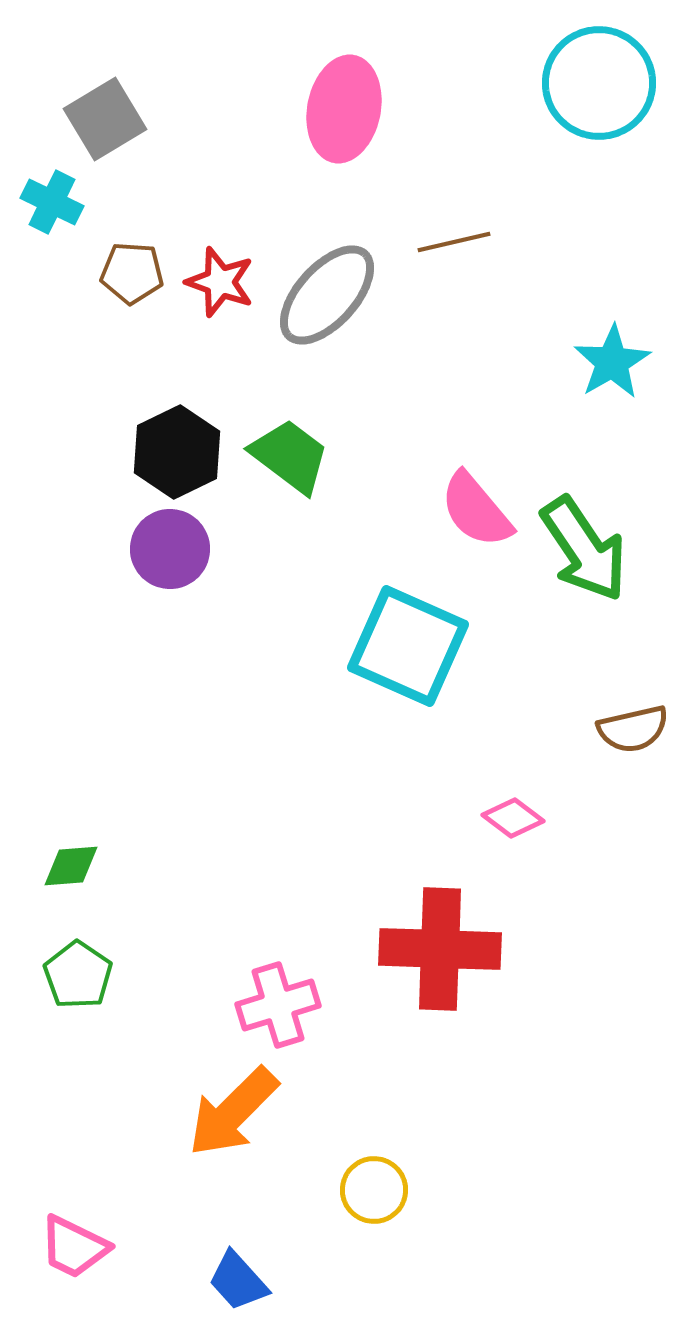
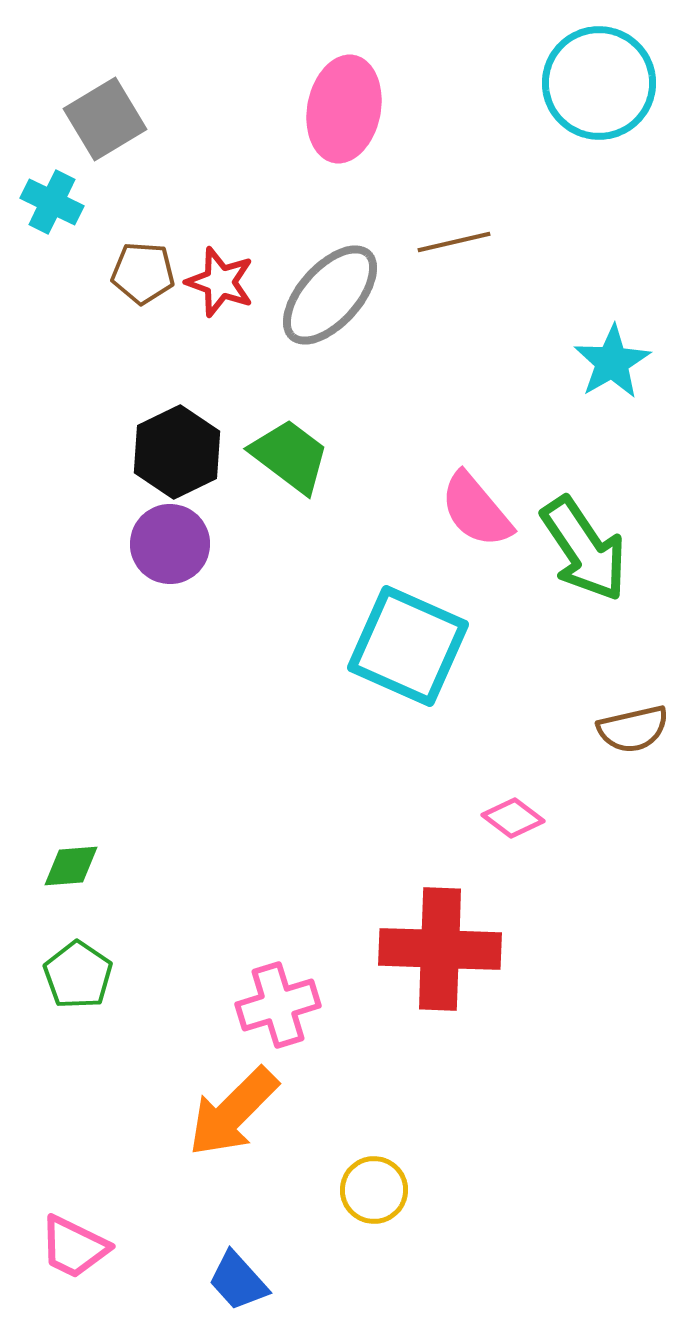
brown pentagon: moved 11 px right
gray ellipse: moved 3 px right
purple circle: moved 5 px up
